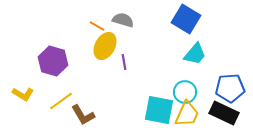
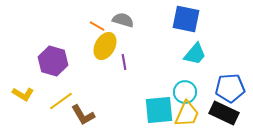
blue square: rotated 20 degrees counterclockwise
cyan square: rotated 16 degrees counterclockwise
